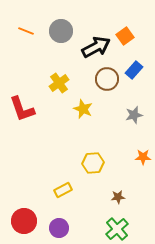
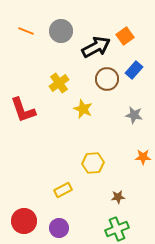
red L-shape: moved 1 px right, 1 px down
gray star: rotated 24 degrees clockwise
green cross: rotated 20 degrees clockwise
